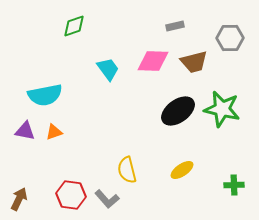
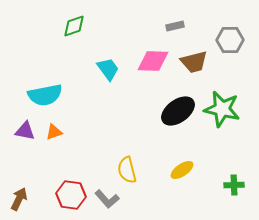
gray hexagon: moved 2 px down
